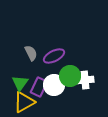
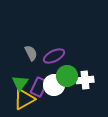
green circle: moved 3 px left
yellow triangle: moved 3 px up
